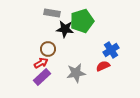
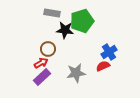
black star: moved 1 px down
blue cross: moved 2 px left, 2 px down
